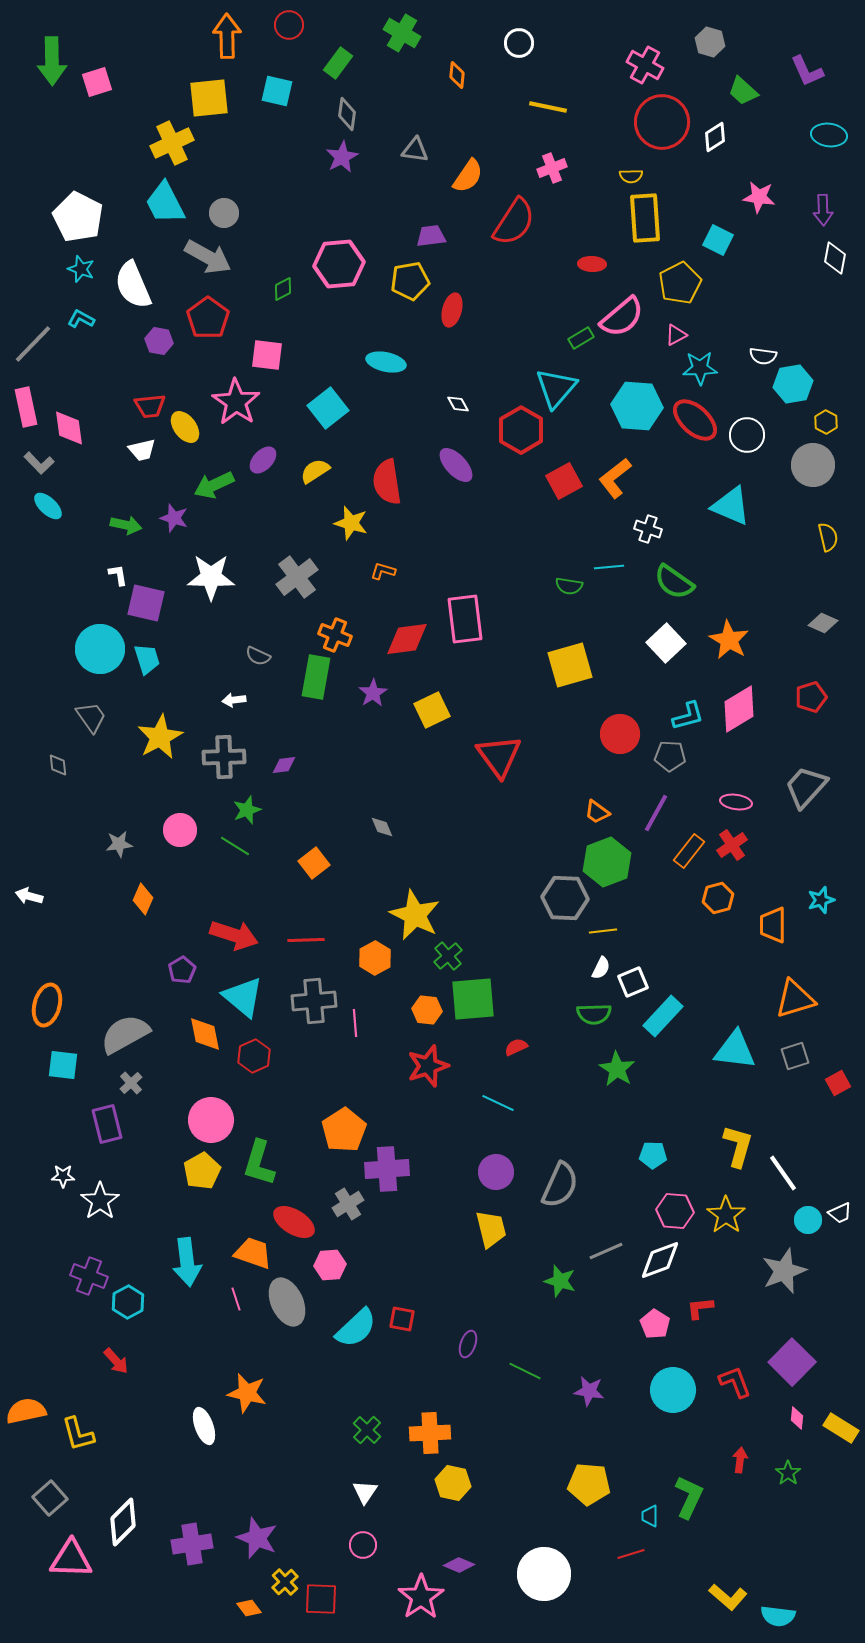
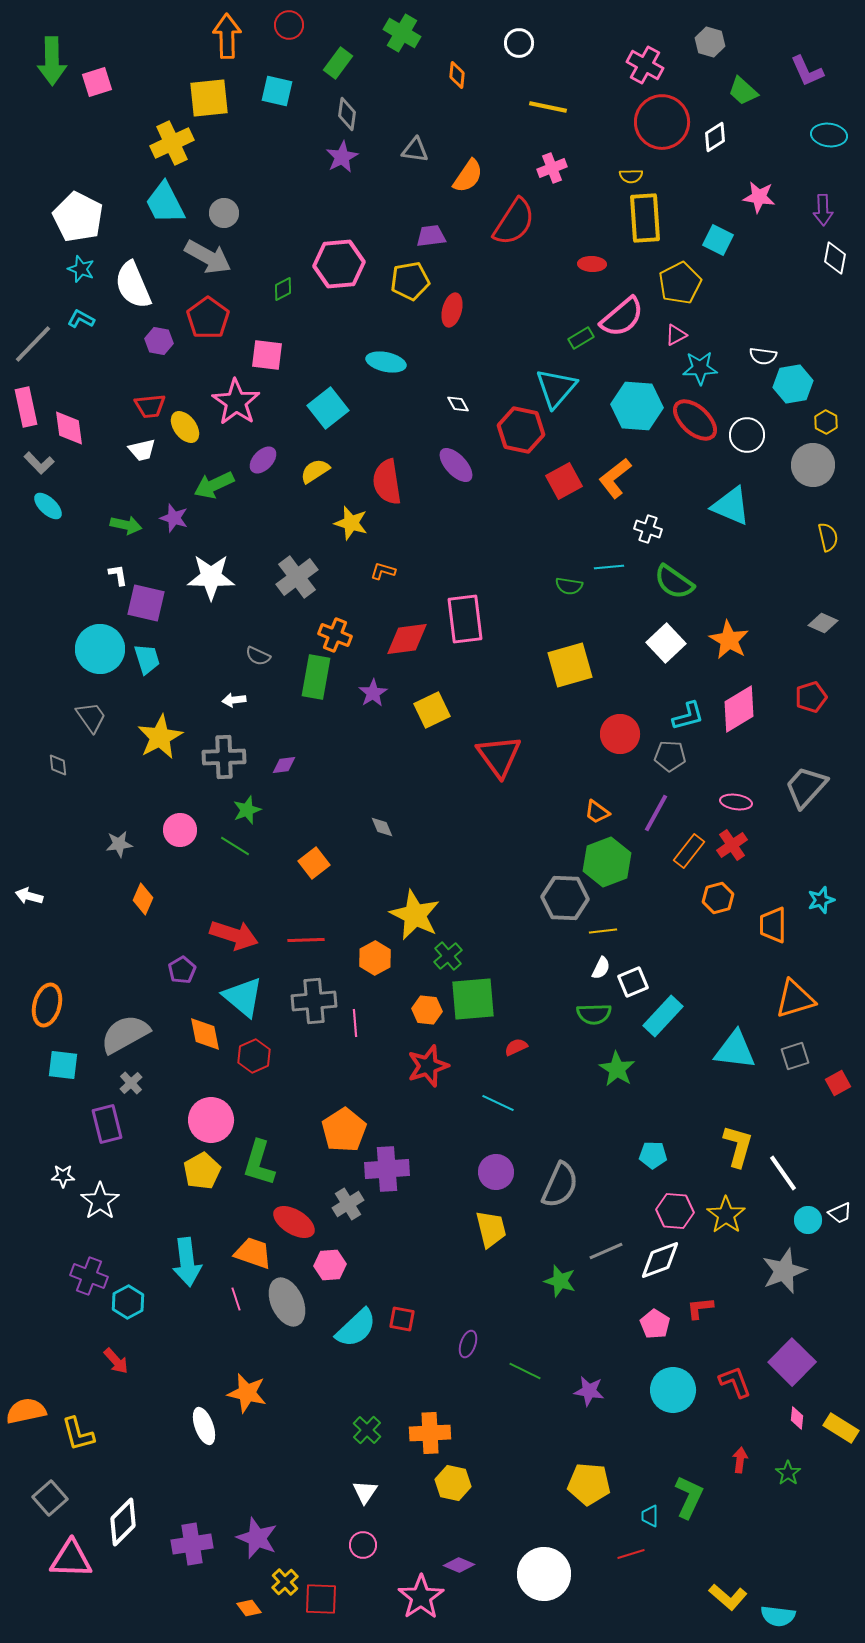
red hexagon at (521, 430): rotated 18 degrees counterclockwise
